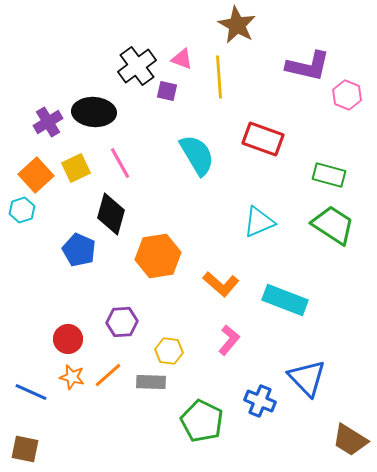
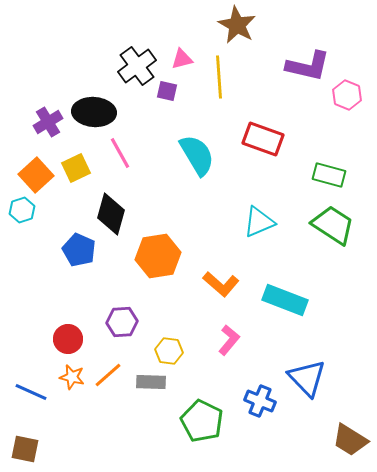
pink triangle: rotated 35 degrees counterclockwise
pink line: moved 10 px up
